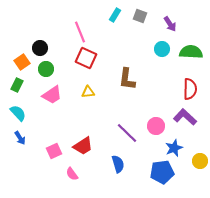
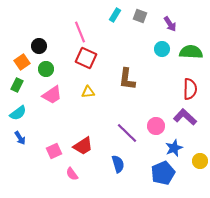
black circle: moved 1 px left, 2 px up
cyan semicircle: rotated 96 degrees clockwise
blue pentagon: moved 1 px right, 1 px down; rotated 15 degrees counterclockwise
